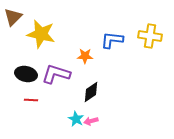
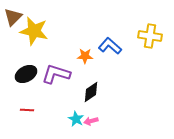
yellow star: moved 7 px left, 3 px up
blue L-shape: moved 2 px left, 6 px down; rotated 35 degrees clockwise
black ellipse: rotated 40 degrees counterclockwise
red line: moved 4 px left, 10 px down
